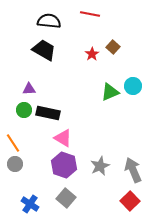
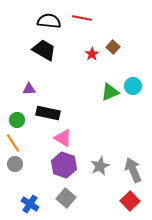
red line: moved 8 px left, 4 px down
green circle: moved 7 px left, 10 px down
